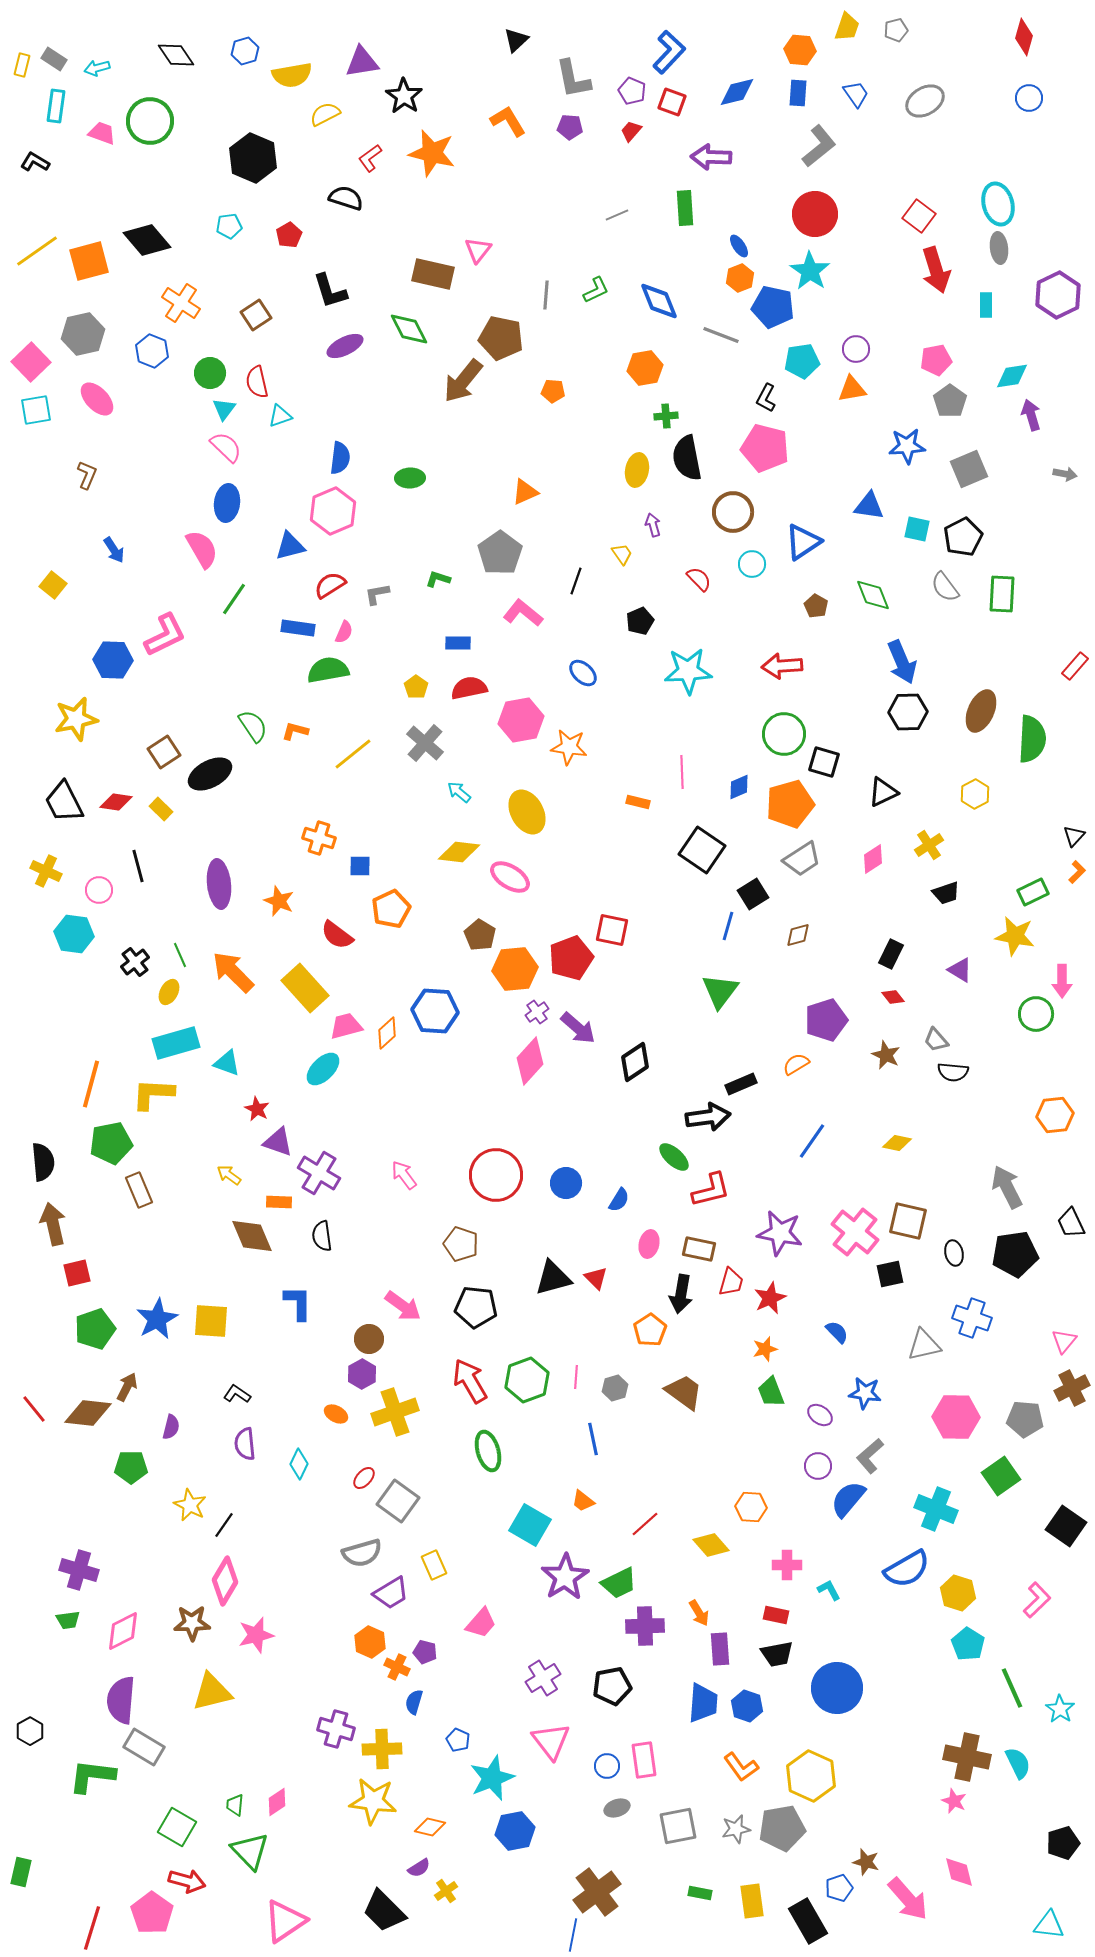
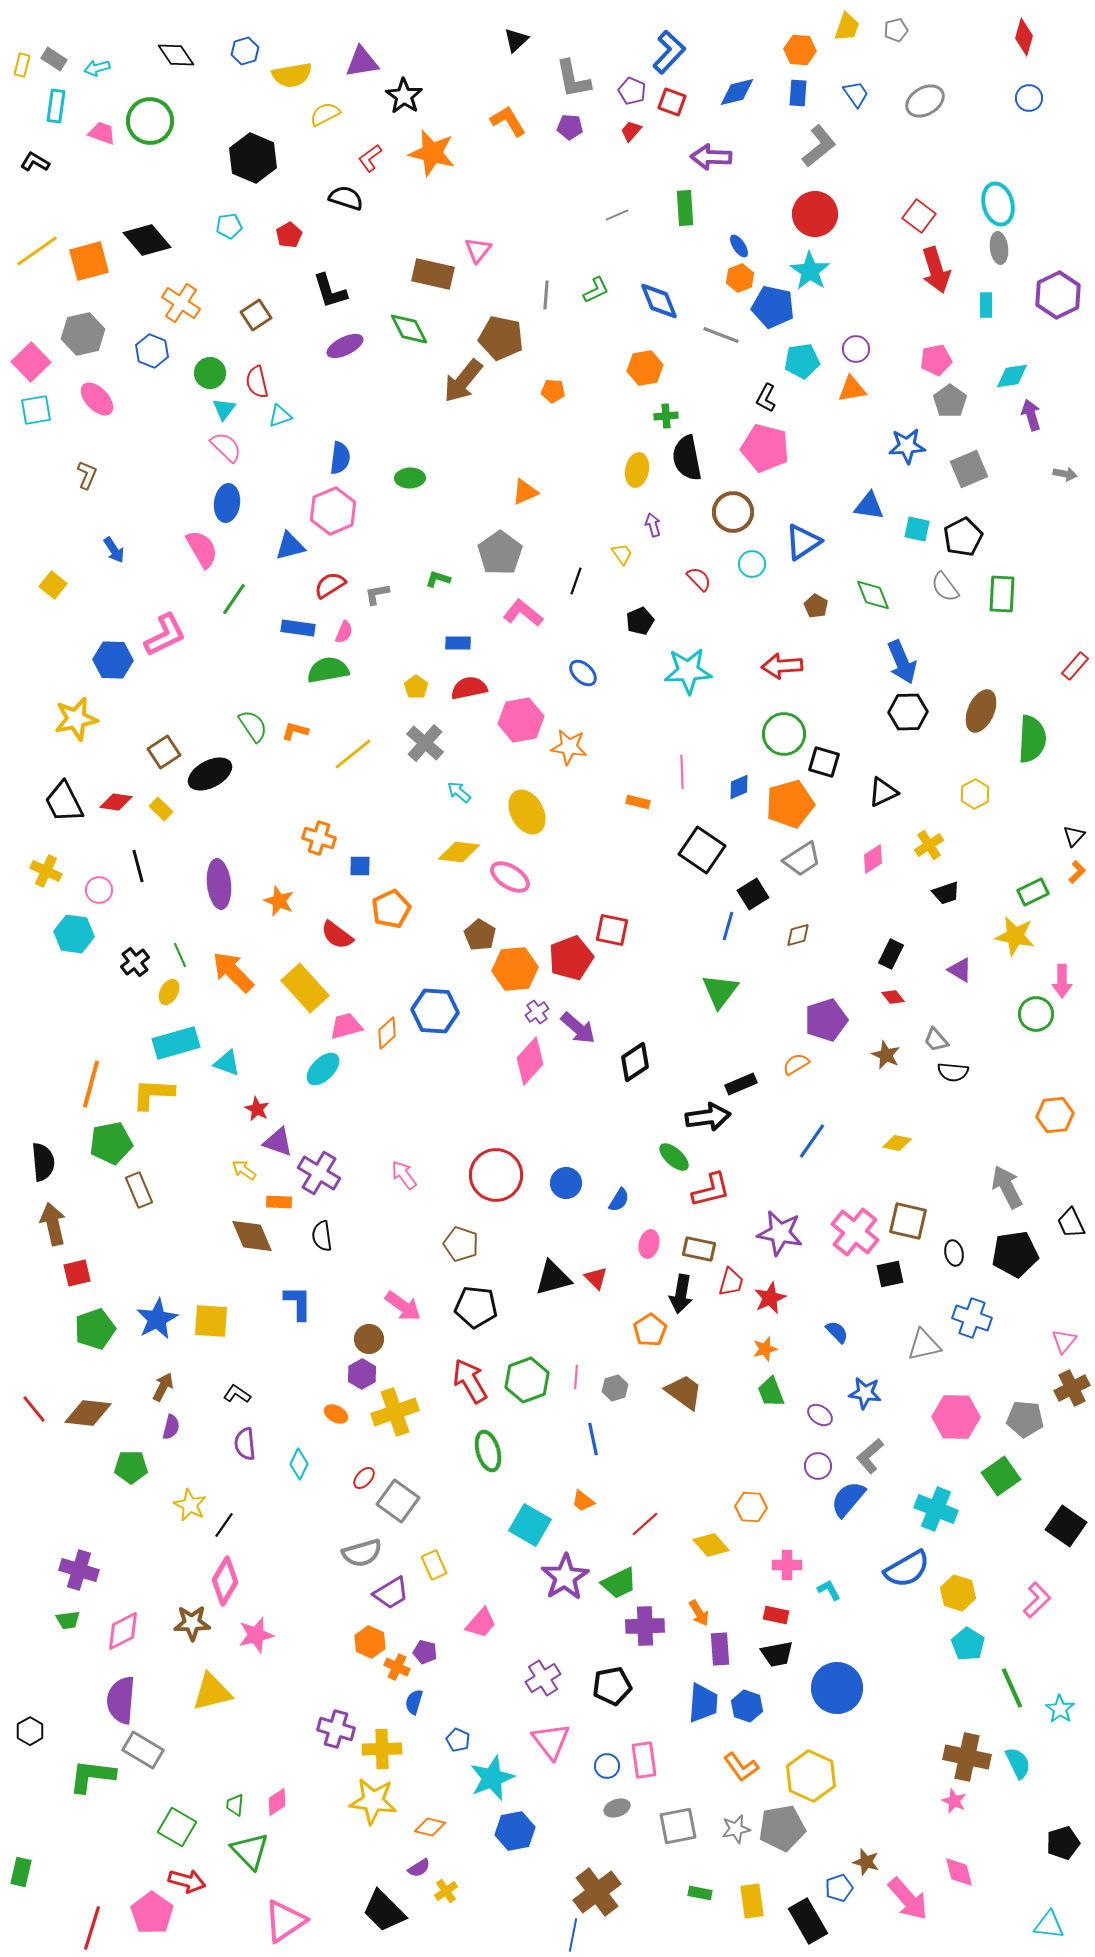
yellow arrow at (229, 1175): moved 15 px right, 5 px up
brown arrow at (127, 1387): moved 36 px right
gray rectangle at (144, 1747): moved 1 px left, 3 px down
